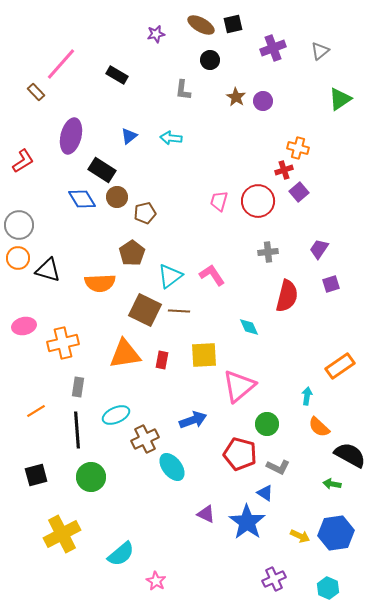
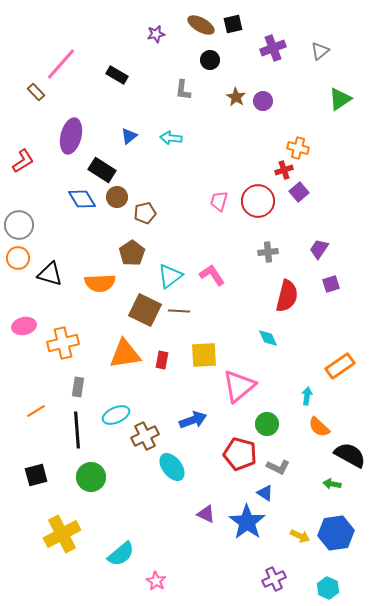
black triangle at (48, 270): moved 2 px right, 4 px down
cyan diamond at (249, 327): moved 19 px right, 11 px down
brown cross at (145, 439): moved 3 px up
